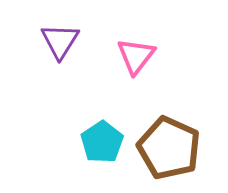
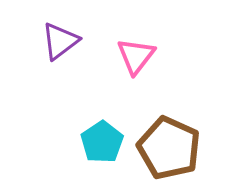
purple triangle: rotated 21 degrees clockwise
